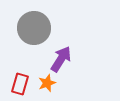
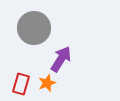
red rectangle: moved 1 px right
